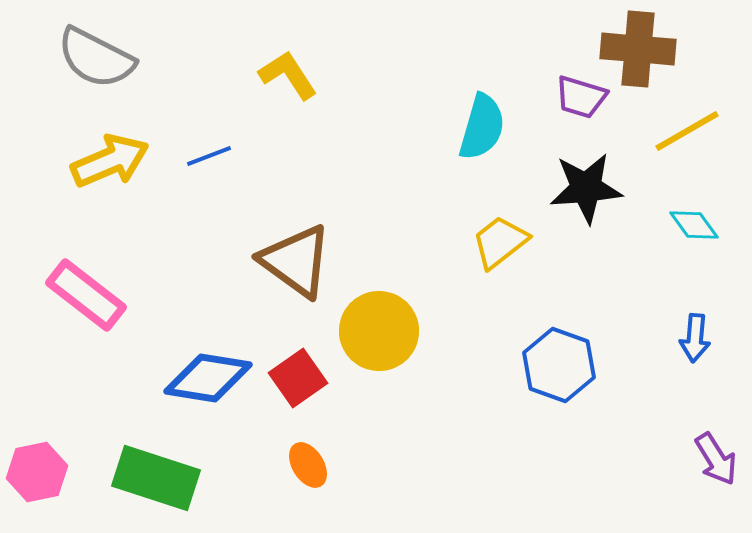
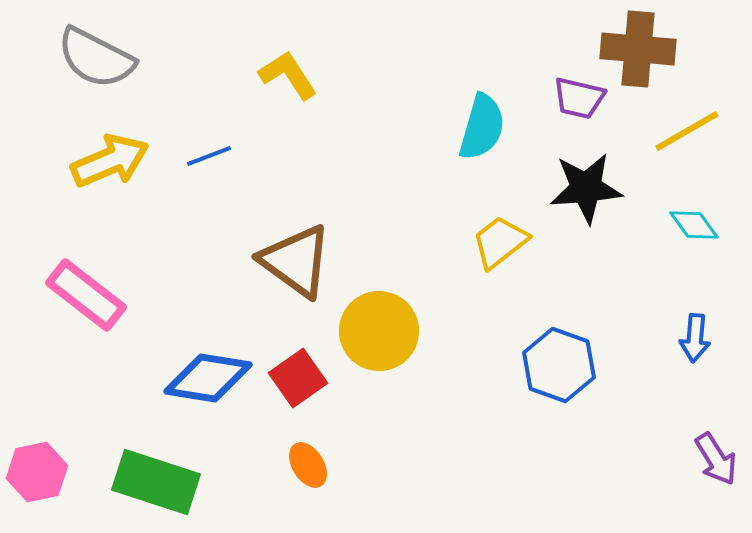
purple trapezoid: moved 2 px left, 1 px down; rotated 4 degrees counterclockwise
green rectangle: moved 4 px down
